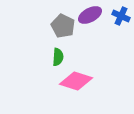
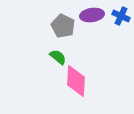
purple ellipse: moved 2 px right; rotated 20 degrees clockwise
green semicircle: rotated 54 degrees counterclockwise
pink diamond: rotated 76 degrees clockwise
